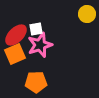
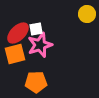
red ellipse: moved 2 px right, 2 px up
orange square: rotated 10 degrees clockwise
